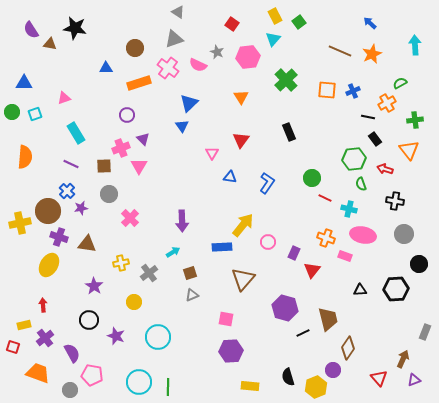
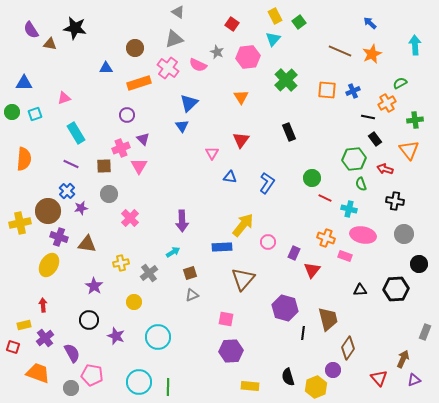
orange semicircle at (25, 157): moved 1 px left, 2 px down
black line at (303, 333): rotated 56 degrees counterclockwise
gray circle at (70, 390): moved 1 px right, 2 px up
